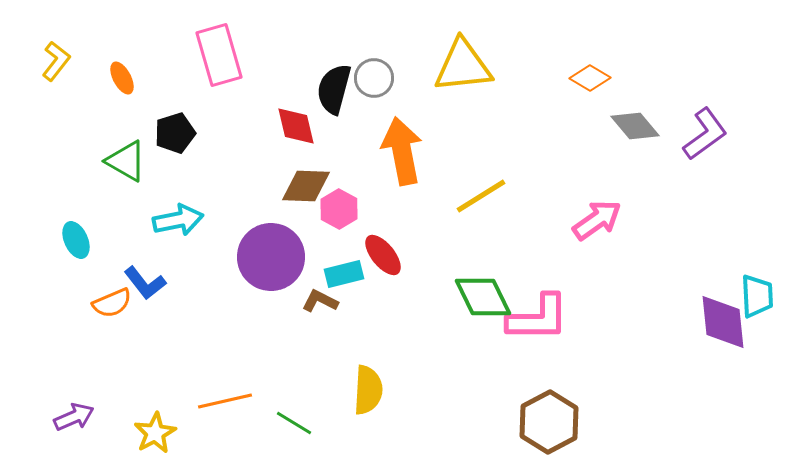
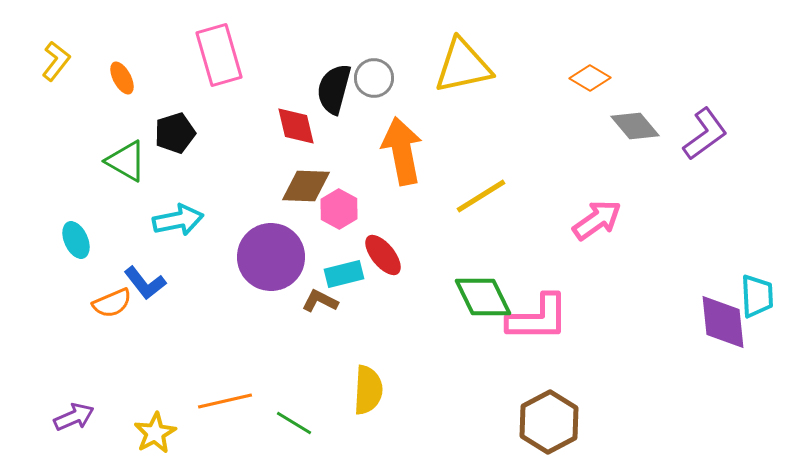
yellow triangle: rotated 6 degrees counterclockwise
